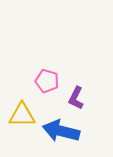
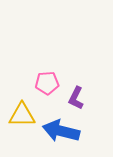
pink pentagon: moved 2 px down; rotated 20 degrees counterclockwise
